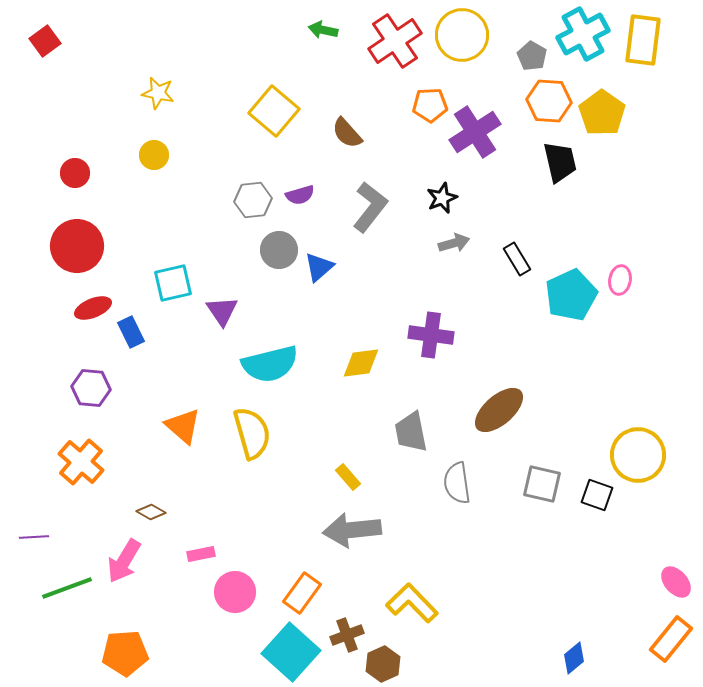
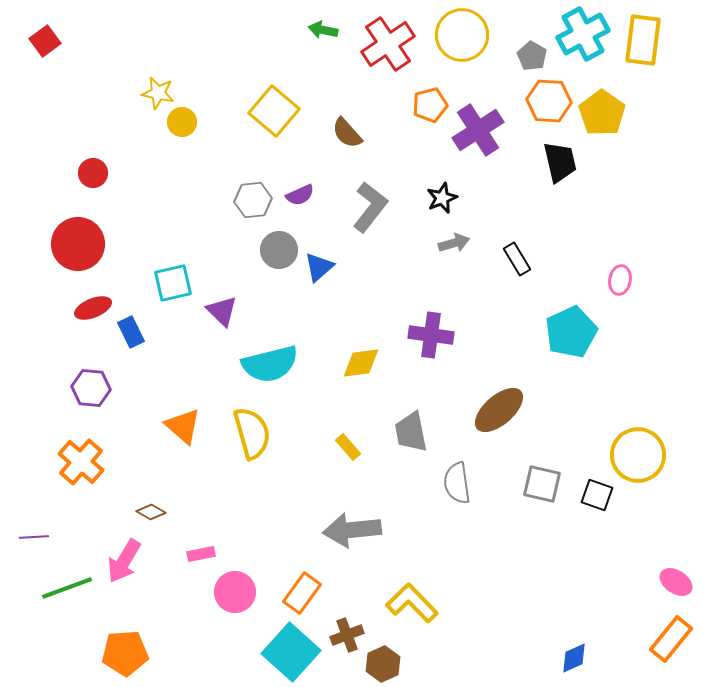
red cross at (395, 41): moved 7 px left, 3 px down
orange pentagon at (430, 105): rotated 12 degrees counterclockwise
purple cross at (475, 132): moved 3 px right, 2 px up
yellow circle at (154, 155): moved 28 px right, 33 px up
red circle at (75, 173): moved 18 px right
purple semicircle at (300, 195): rotated 8 degrees counterclockwise
red circle at (77, 246): moved 1 px right, 2 px up
cyan pentagon at (571, 295): moved 37 px down
purple triangle at (222, 311): rotated 12 degrees counterclockwise
yellow rectangle at (348, 477): moved 30 px up
pink ellipse at (676, 582): rotated 16 degrees counterclockwise
blue diamond at (574, 658): rotated 16 degrees clockwise
